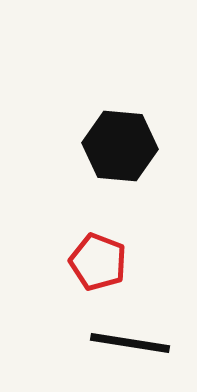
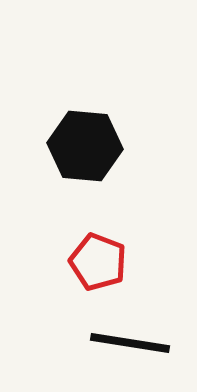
black hexagon: moved 35 px left
